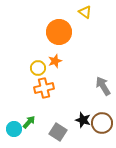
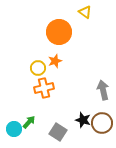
gray arrow: moved 4 px down; rotated 18 degrees clockwise
